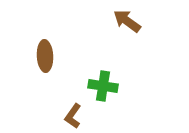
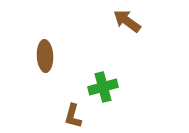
green cross: moved 1 px down; rotated 24 degrees counterclockwise
brown L-shape: rotated 20 degrees counterclockwise
